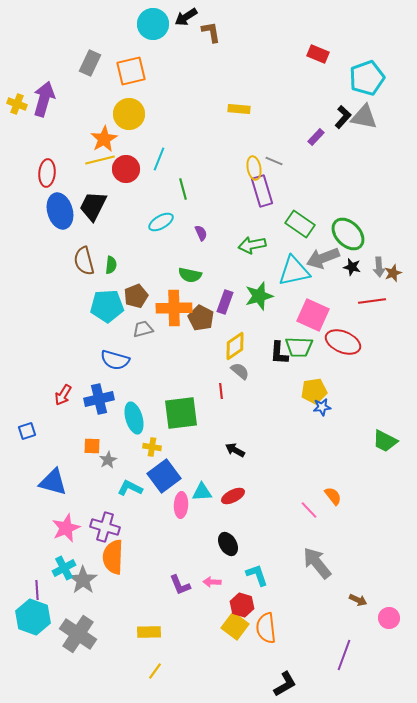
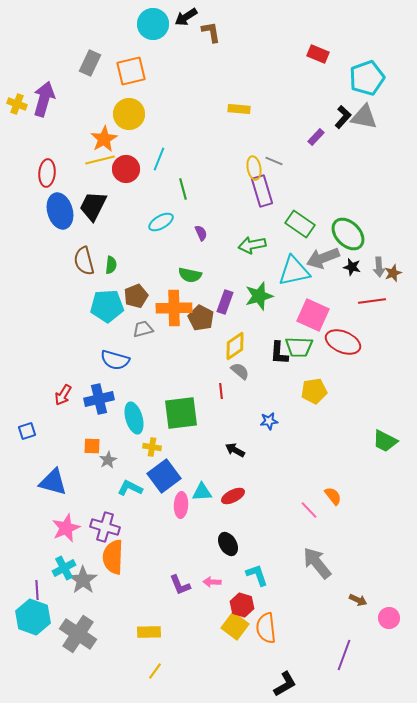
blue star at (322, 407): moved 53 px left, 14 px down
